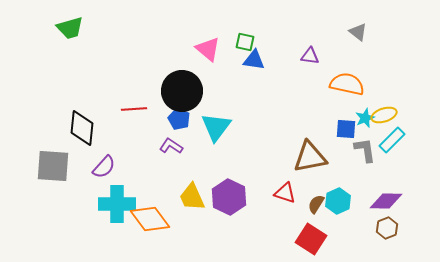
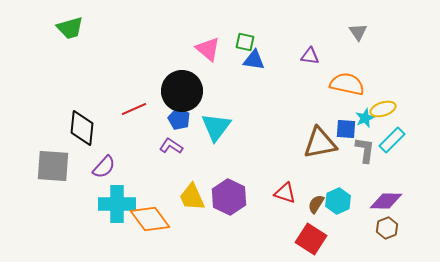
gray triangle: rotated 18 degrees clockwise
red line: rotated 20 degrees counterclockwise
yellow ellipse: moved 1 px left, 6 px up
gray L-shape: rotated 16 degrees clockwise
brown triangle: moved 10 px right, 14 px up
